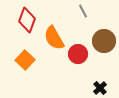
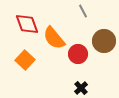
red diamond: moved 4 px down; rotated 40 degrees counterclockwise
orange semicircle: rotated 10 degrees counterclockwise
black cross: moved 19 px left
